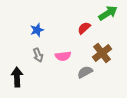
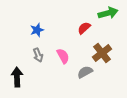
green arrow: rotated 18 degrees clockwise
pink semicircle: rotated 112 degrees counterclockwise
